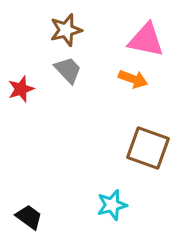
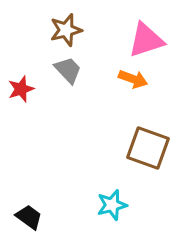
pink triangle: rotated 30 degrees counterclockwise
